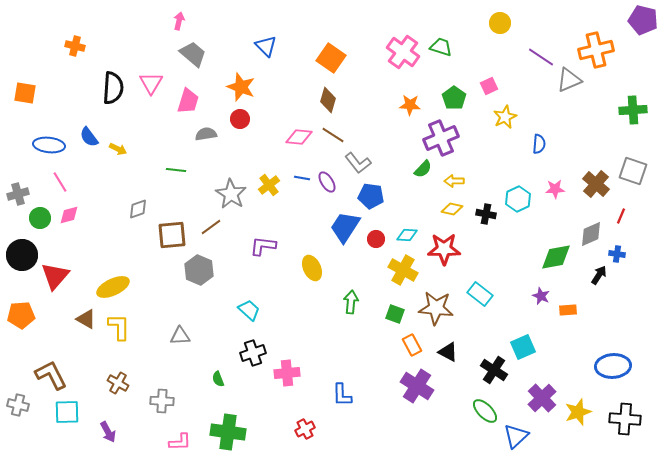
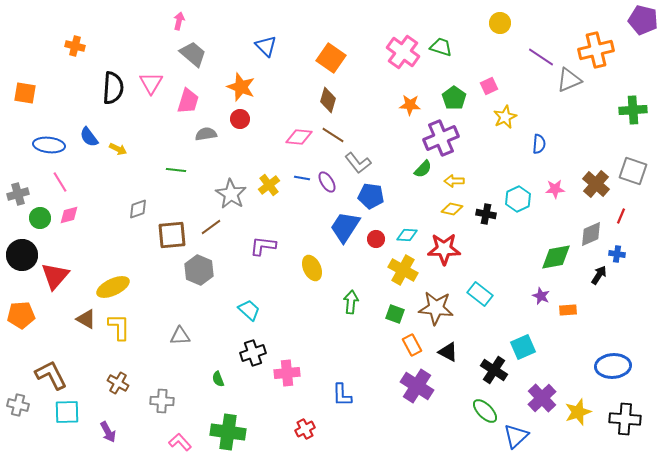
pink L-shape at (180, 442): rotated 130 degrees counterclockwise
